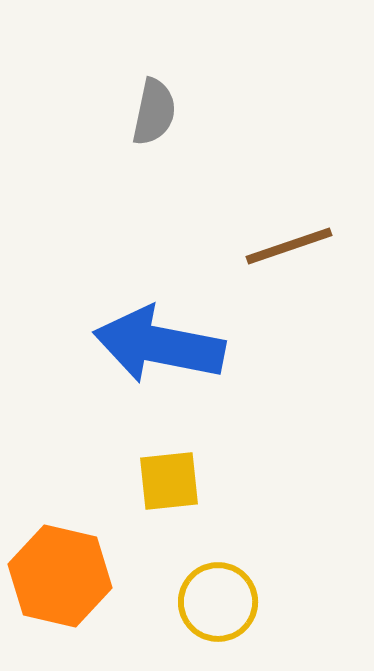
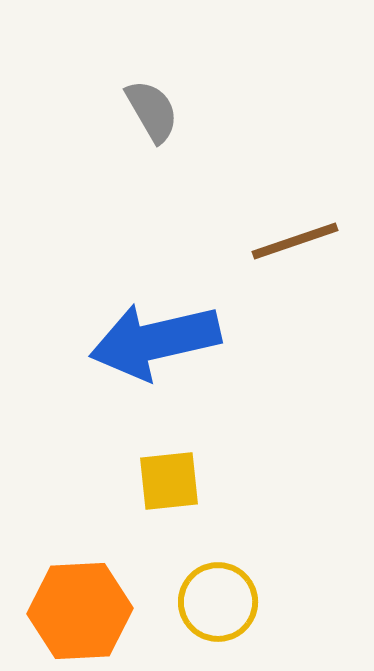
gray semicircle: moved 2 px left, 1 px up; rotated 42 degrees counterclockwise
brown line: moved 6 px right, 5 px up
blue arrow: moved 4 px left, 4 px up; rotated 24 degrees counterclockwise
orange hexagon: moved 20 px right, 35 px down; rotated 16 degrees counterclockwise
